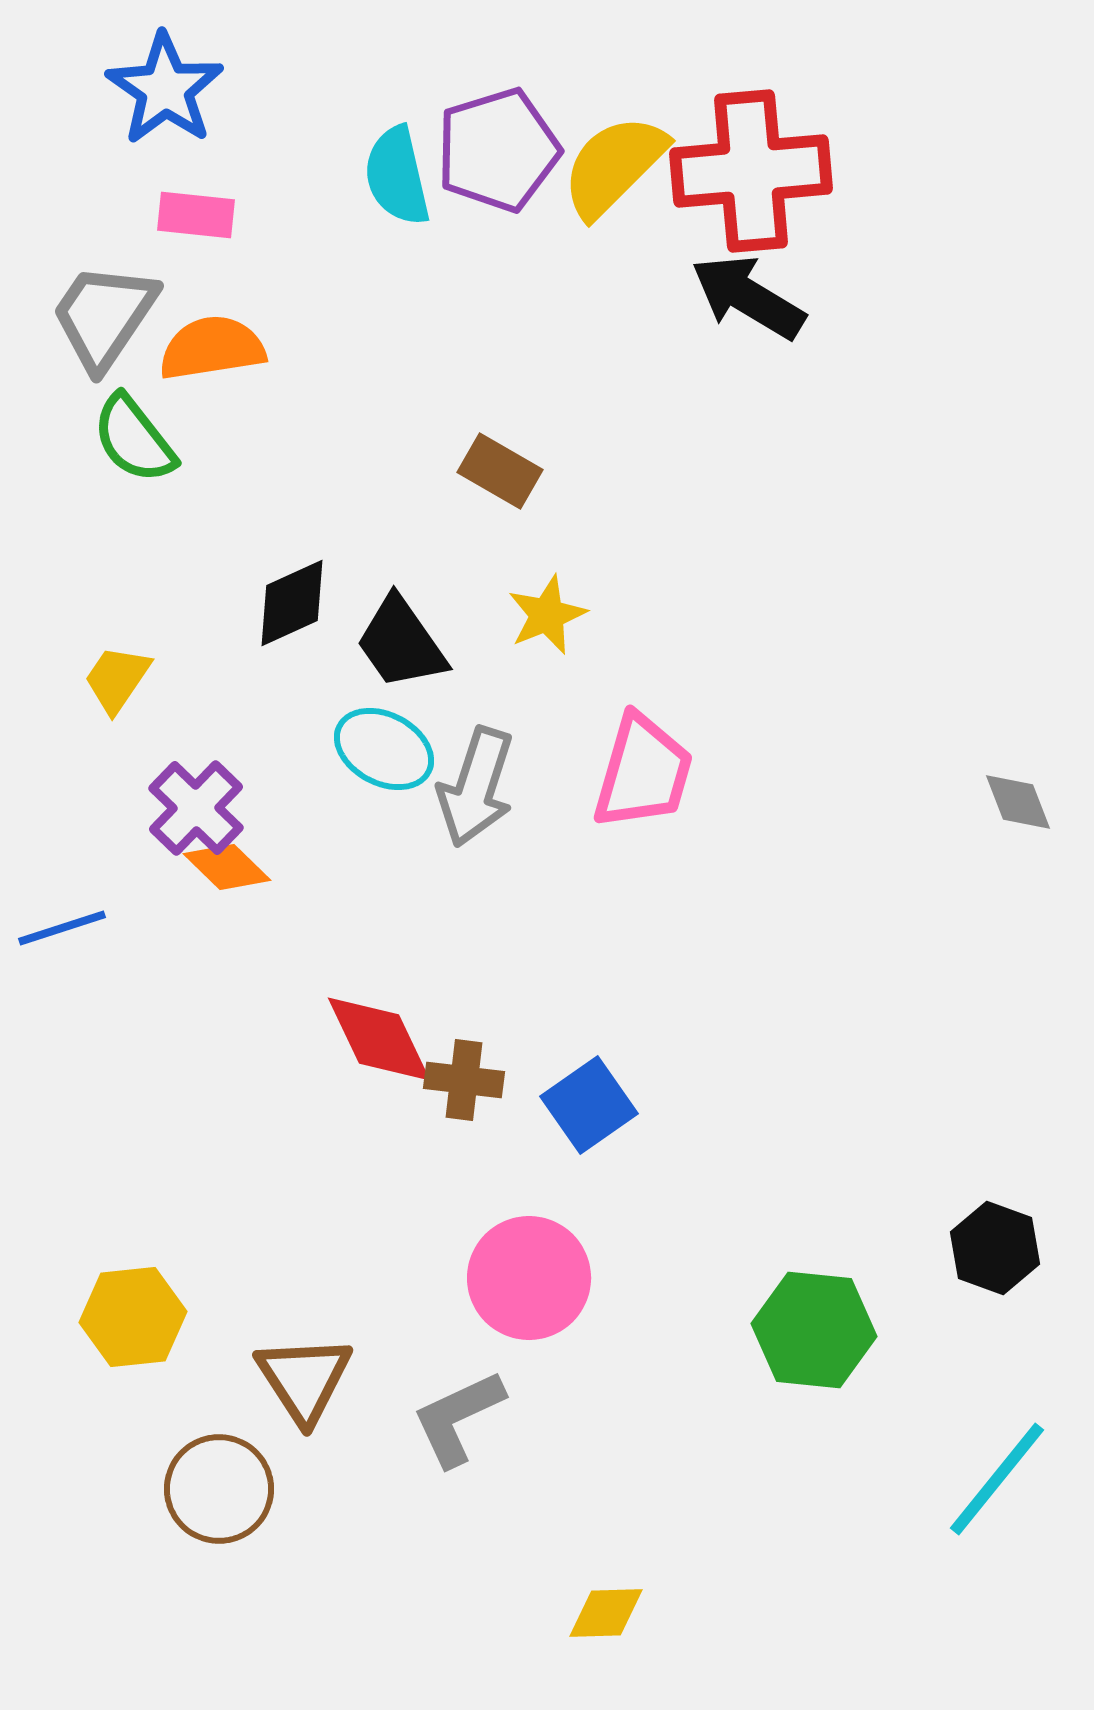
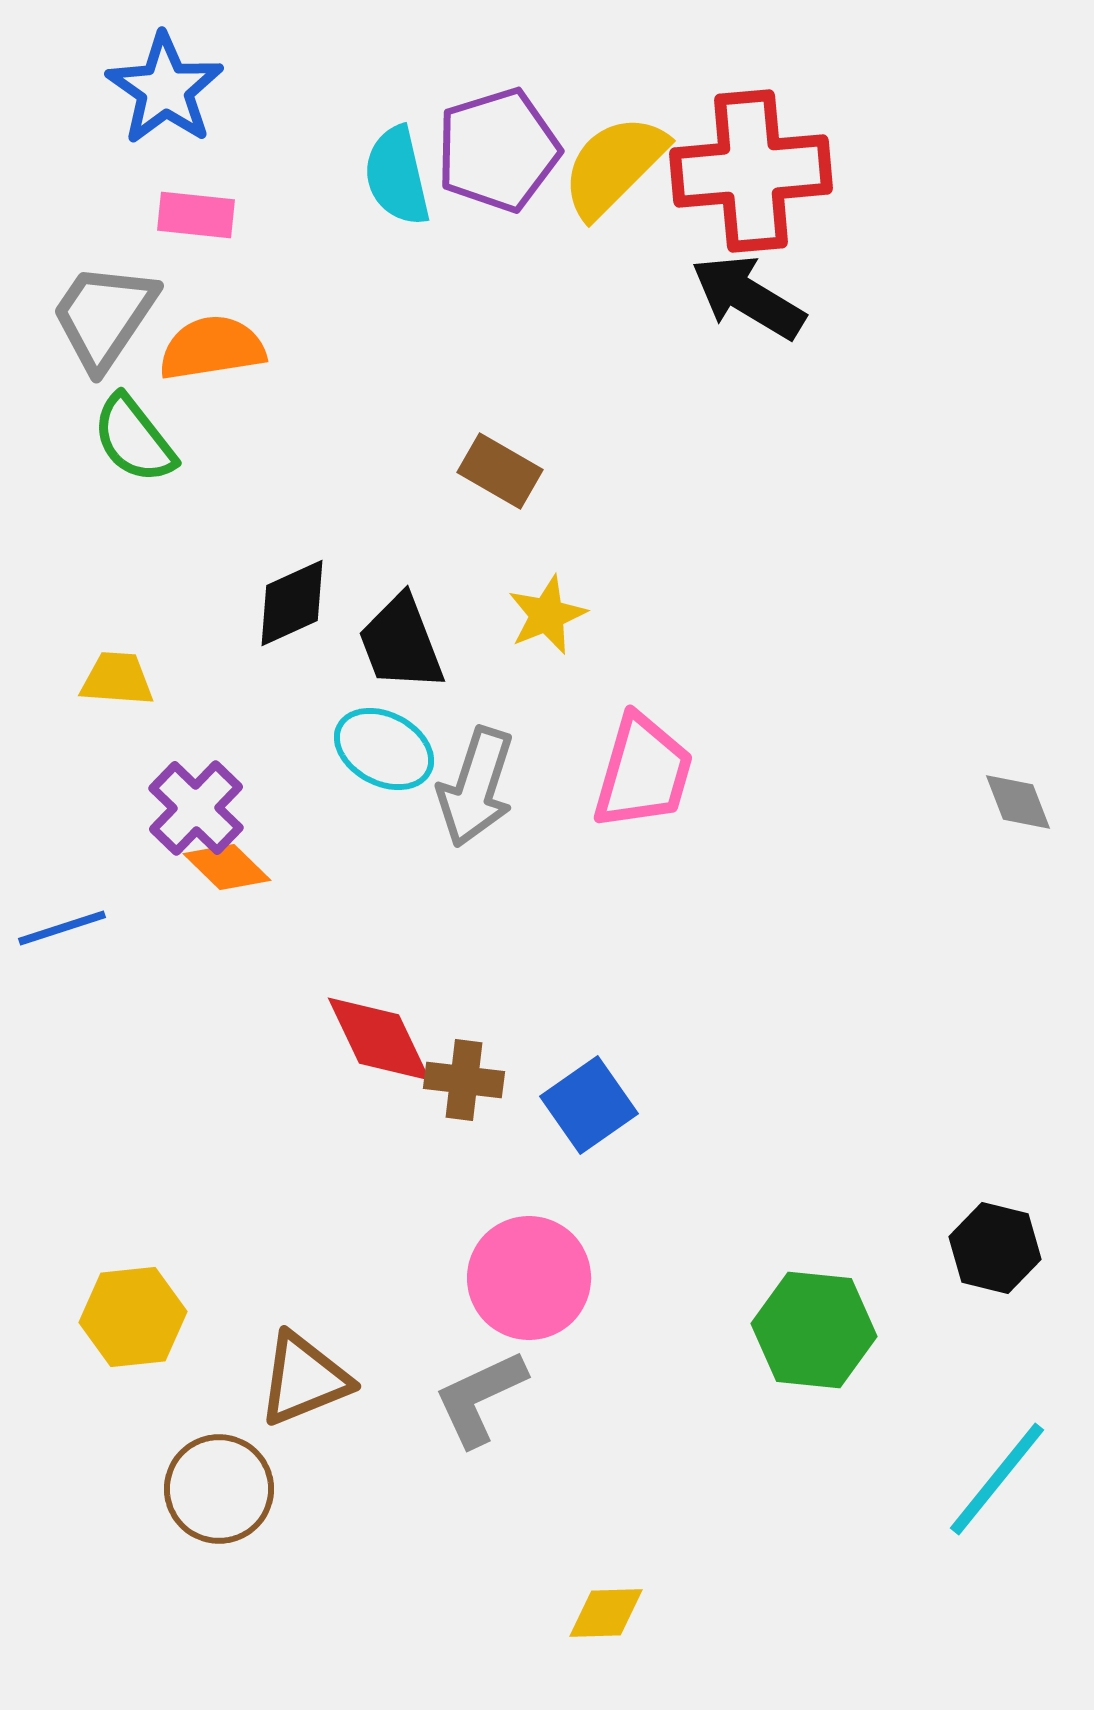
black trapezoid: rotated 14 degrees clockwise
yellow trapezoid: rotated 60 degrees clockwise
black hexagon: rotated 6 degrees counterclockwise
brown triangle: rotated 41 degrees clockwise
gray L-shape: moved 22 px right, 20 px up
